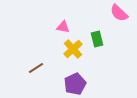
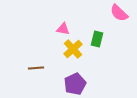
pink triangle: moved 2 px down
green rectangle: rotated 28 degrees clockwise
brown line: rotated 28 degrees clockwise
